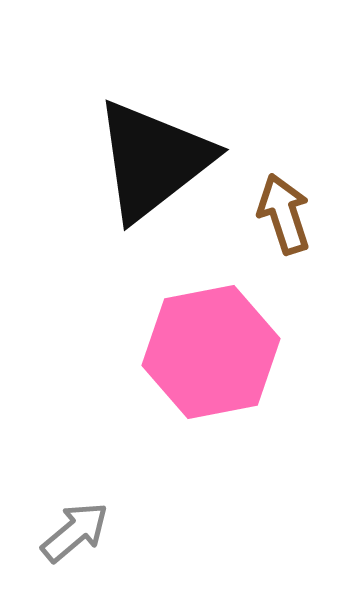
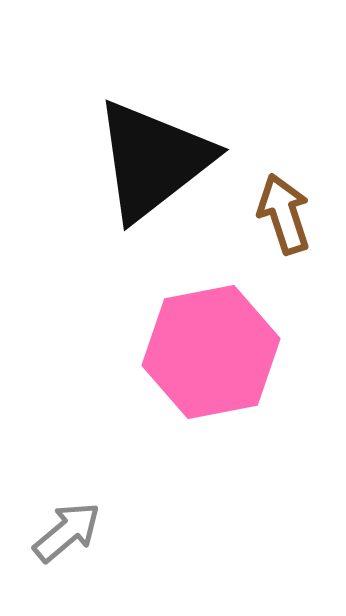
gray arrow: moved 8 px left
